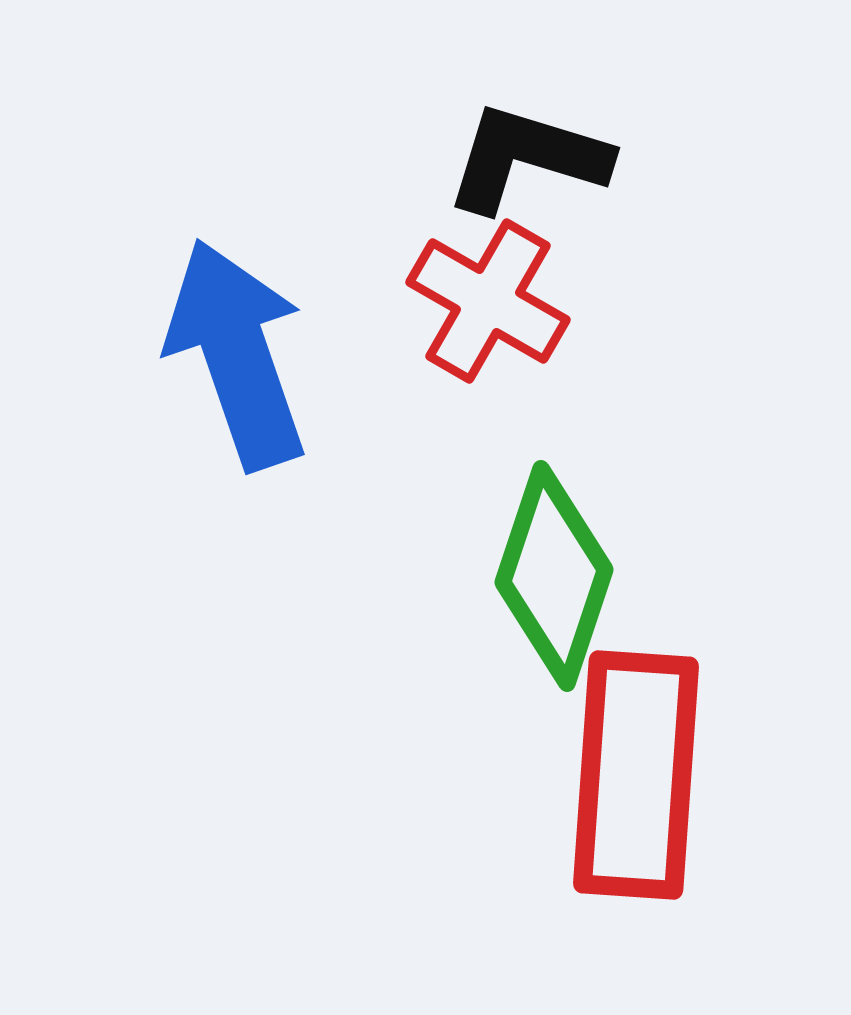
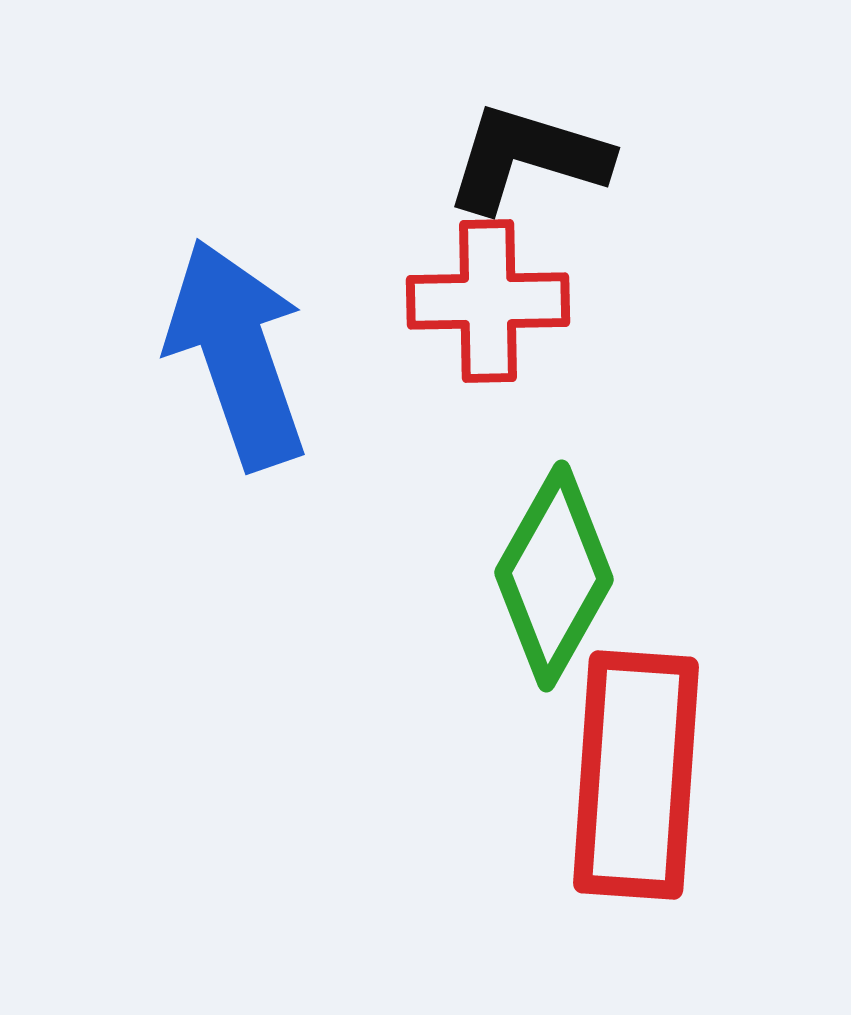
red cross: rotated 31 degrees counterclockwise
green diamond: rotated 11 degrees clockwise
